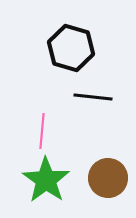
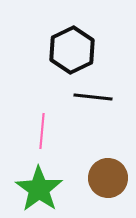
black hexagon: moved 1 px right, 2 px down; rotated 18 degrees clockwise
green star: moved 7 px left, 9 px down
